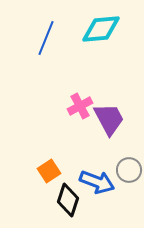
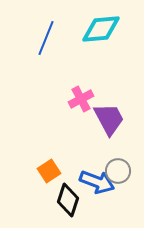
pink cross: moved 1 px right, 7 px up
gray circle: moved 11 px left, 1 px down
